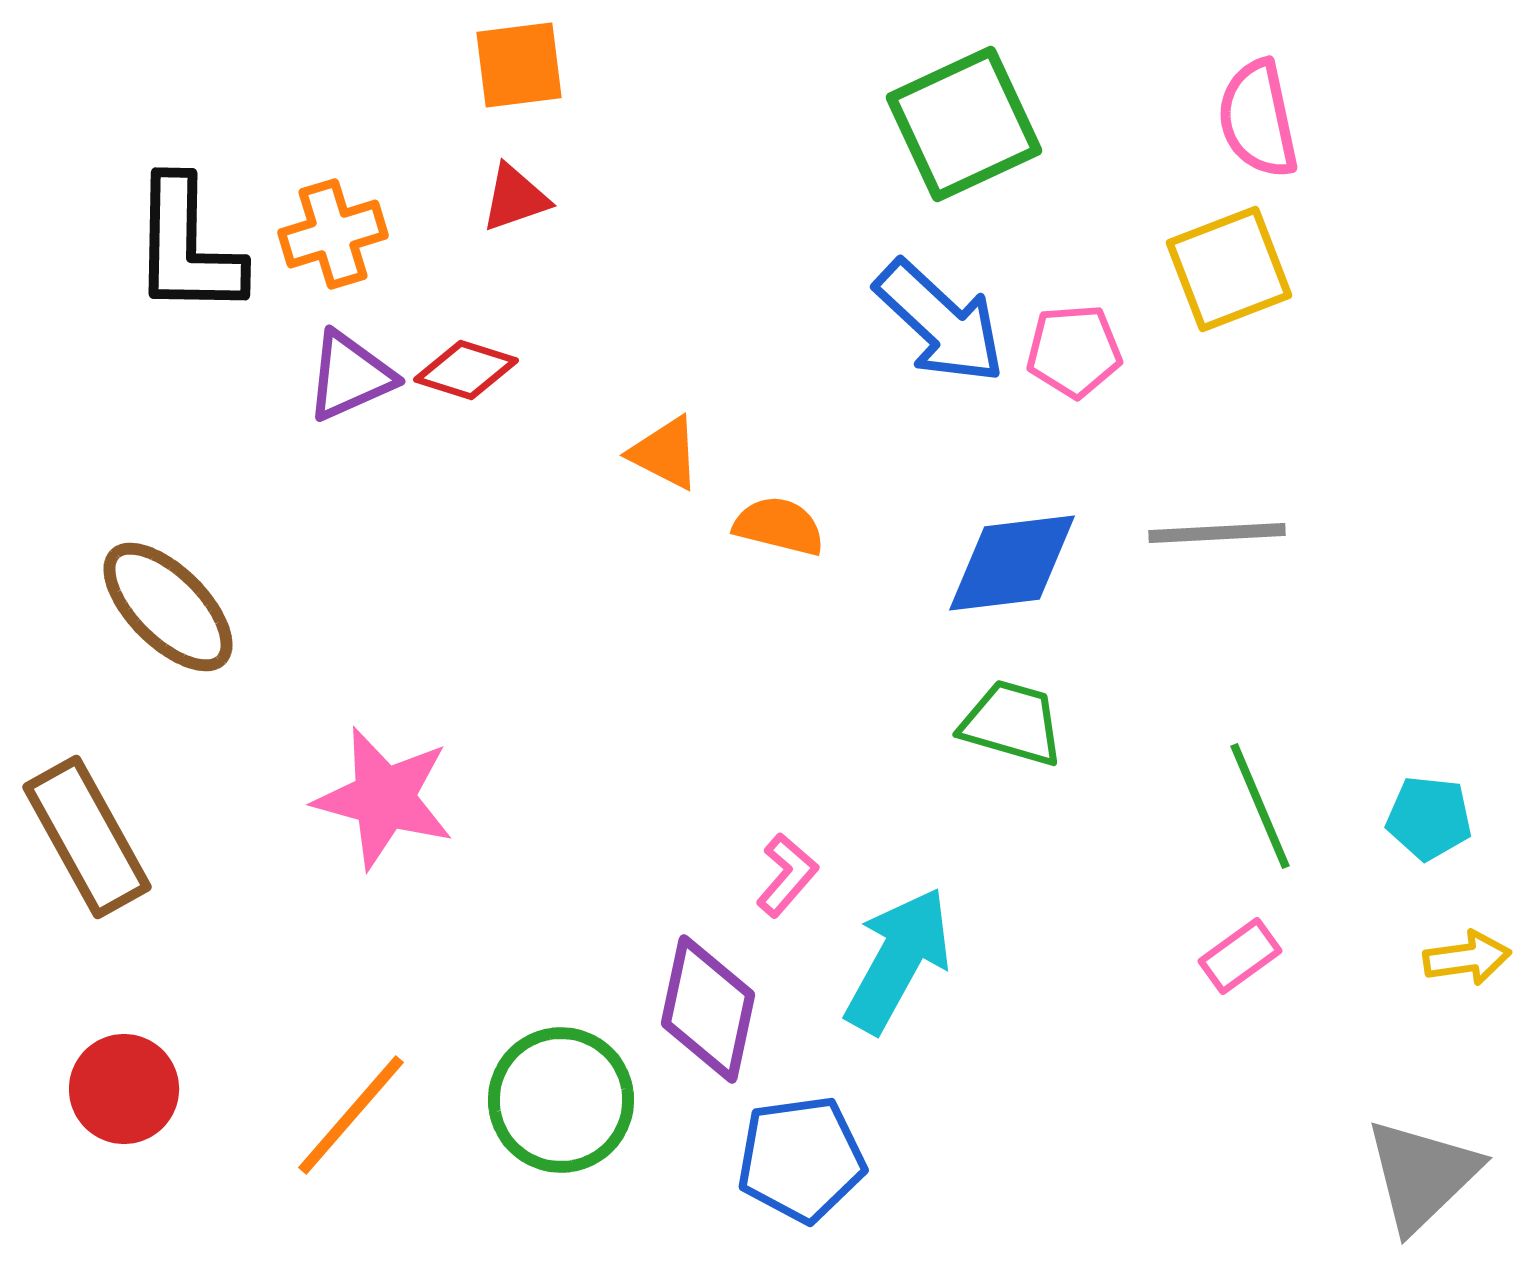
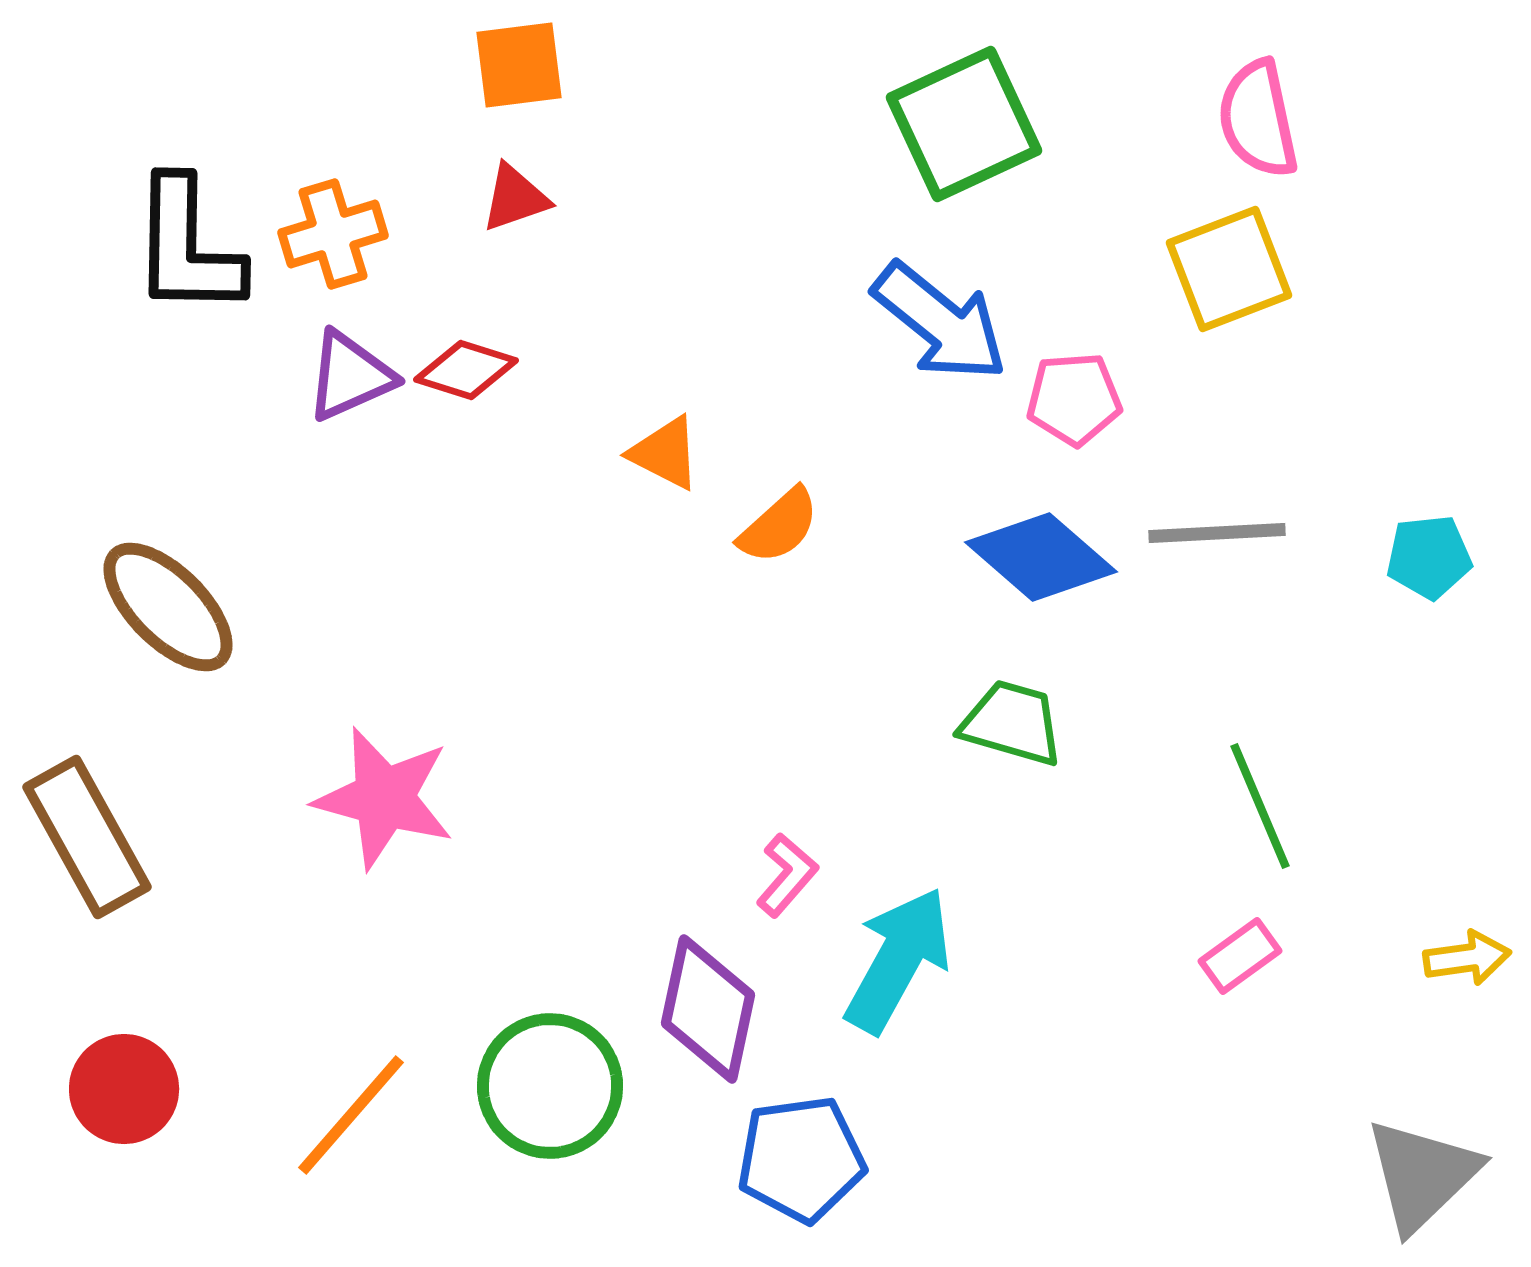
blue arrow: rotated 4 degrees counterclockwise
pink pentagon: moved 48 px down
orange semicircle: rotated 124 degrees clockwise
blue diamond: moved 29 px right, 6 px up; rotated 48 degrees clockwise
cyan pentagon: moved 261 px up; rotated 12 degrees counterclockwise
green circle: moved 11 px left, 14 px up
